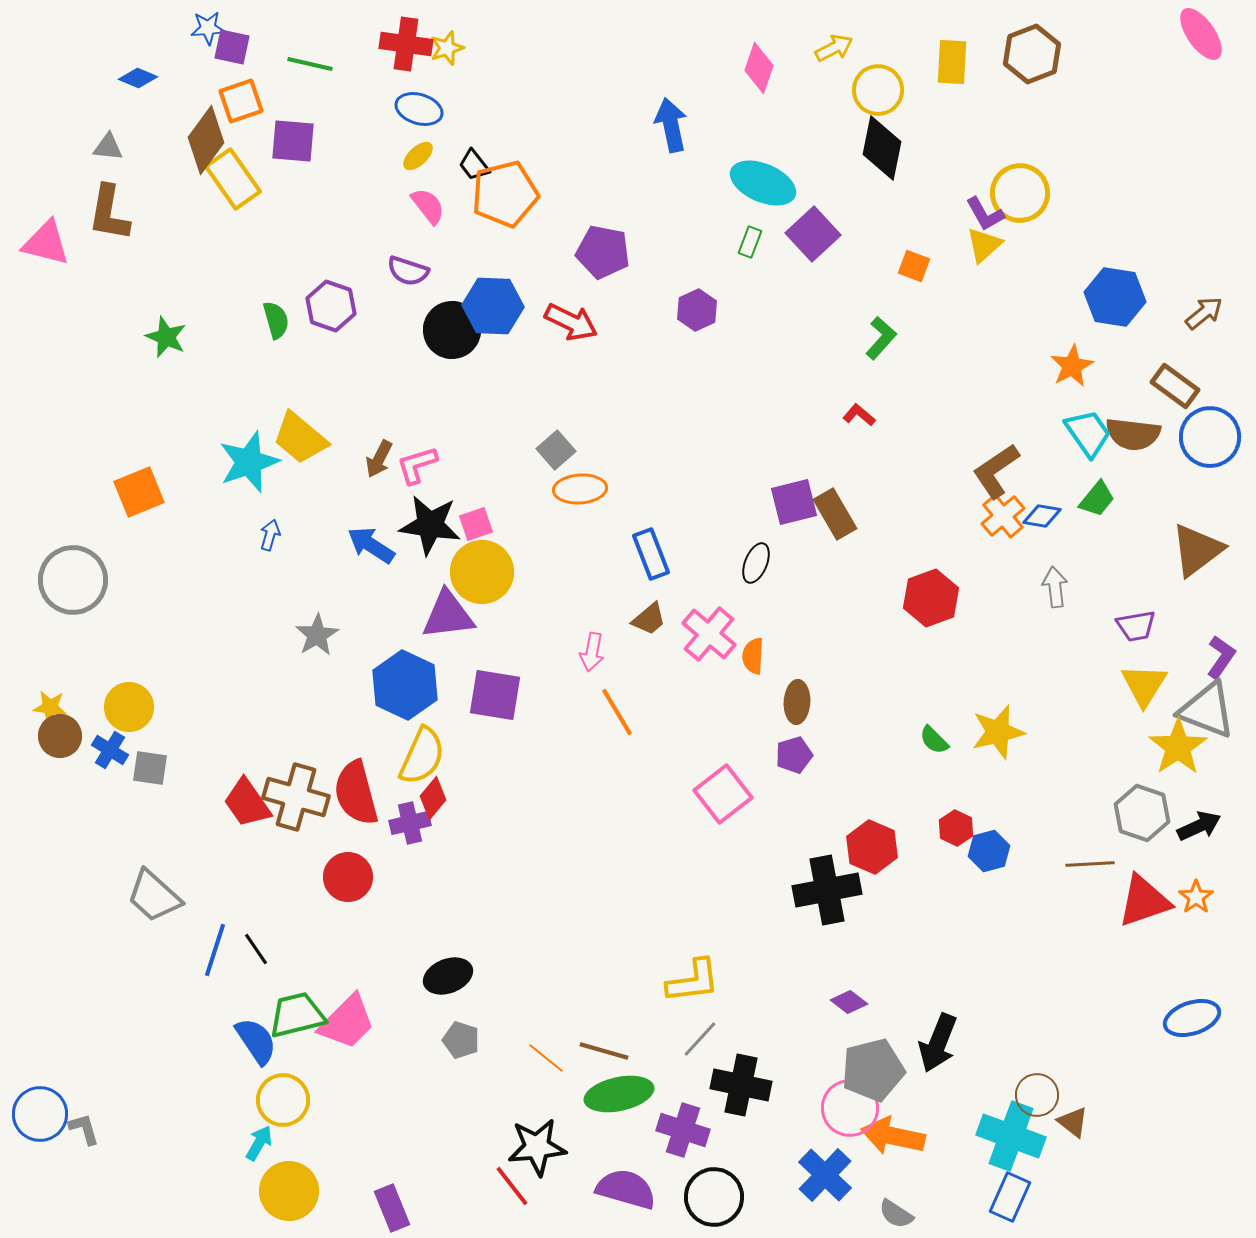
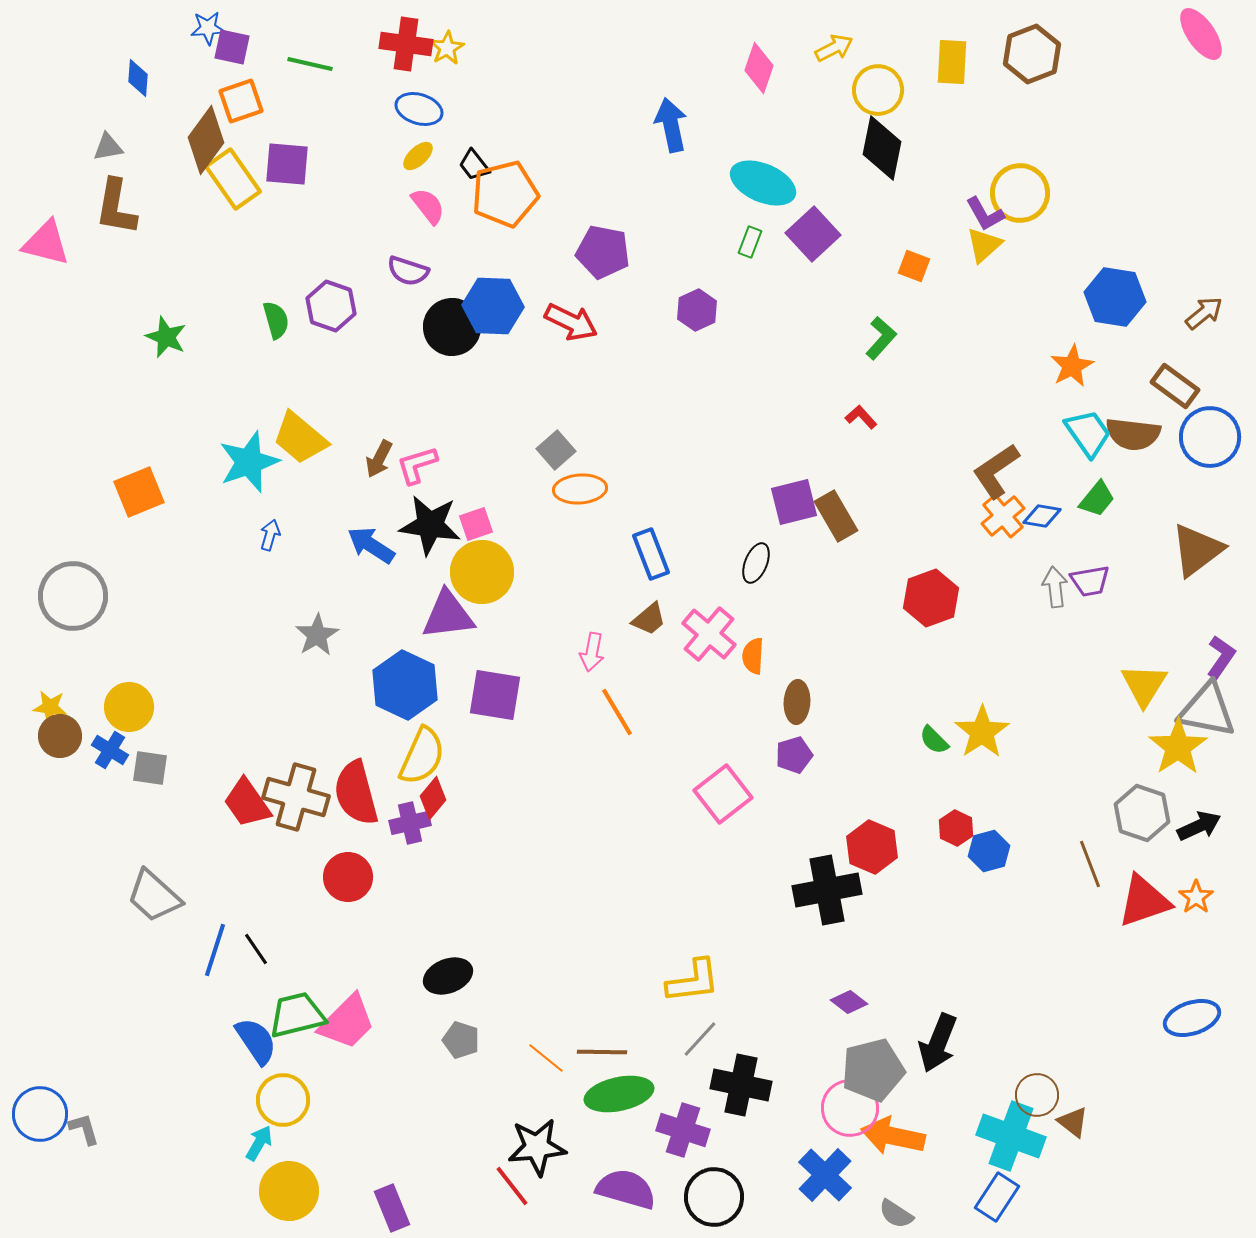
yellow star at (447, 48): rotated 12 degrees counterclockwise
blue diamond at (138, 78): rotated 72 degrees clockwise
purple square at (293, 141): moved 6 px left, 23 px down
gray triangle at (108, 147): rotated 16 degrees counterclockwise
brown L-shape at (109, 213): moved 7 px right, 6 px up
black circle at (452, 330): moved 3 px up
red L-shape at (859, 415): moved 2 px right, 2 px down; rotated 8 degrees clockwise
brown rectangle at (835, 514): moved 1 px right, 2 px down
gray circle at (73, 580): moved 16 px down
purple trapezoid at (1136, 626): moved 46 px left, 45 px up
gray triangle at (1207, 710): rotated 10 degrees counterclockwise
yellow star at (998, 732): moved 16 px left; rotated 20 degrees counterclockwise
brown line at (1090, 864): rotated 72 degrees clockwise
brown line at (604, 1051): moved 2 px left, 1 px down; rotated 15 degrees counterclockwise
blue rectangle at (1010, 1197): moved 13 px left; rotated 9 degrees clockwise
